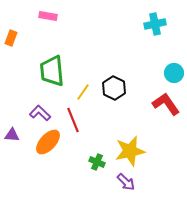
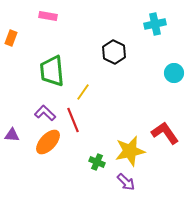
black hexagon: moved 36 px up
red L-shape: moved 1 px left, 29 px down
purple L-shape: moved 5 px right
